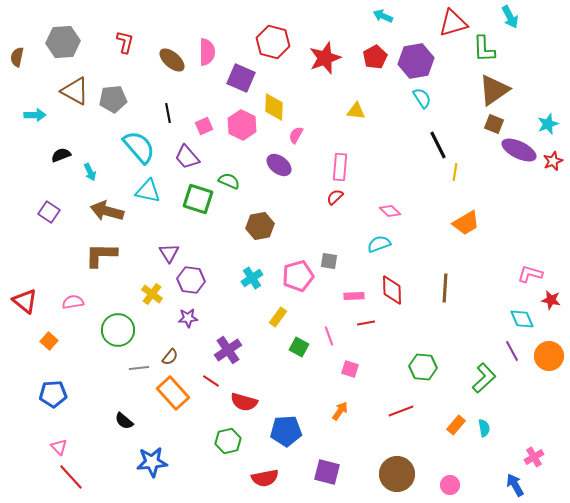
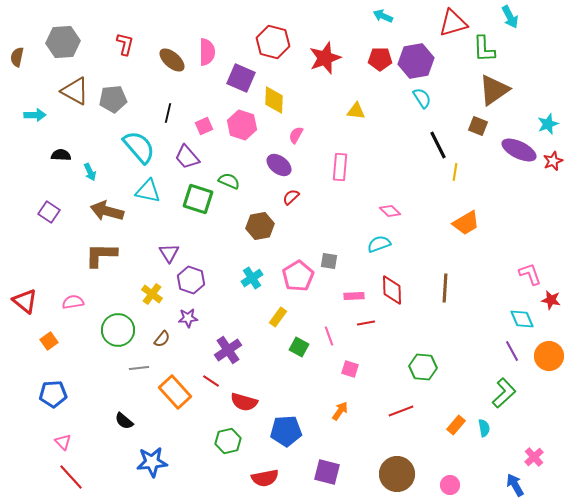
red L-shape at (125, 42): moved 2 px down
red pentagon at (375, 57): moved 5 px right, 2 px down; rotated 30 degrees clockwise
yellow diamond at (274, 107): moved 7 px up
black line at (168, 113): rotated 24 degrees clockwise
brown square at (494, 124): moved 16 px left, 2 px down
pink hexagon at (242, 125): rotated 8 degrees counterclockwise
black semicircle at (61, 155): rotated 24 degrees clockwise
red semicircle at (335, 197): moved 44 px left
pink L-shape at (530, 274): rotated 55 degrees clockwise
pink pentagon at (298, 276): rotated 16 degrees counterclockwise
purple hexagon at (191, 280): rotated 12 degrees clockwise
orange square at (49, 341): rotated 12 degrees clockwise
brown semicircle at (170, 357): moved 8 px left, 18 px up
green L-shape at (484, 378): moved 20 px right, 15 px down
orange rectangle at (173, 393): moved 2 px right, 1 px up
pink triangle at (59, 447): moved 4 px right, 5 px up
pink cross at (534, 457): rotated 12 degrees counterclockwise
